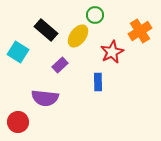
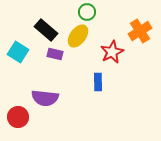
green circle: moved 8 px left, 3 px up
purple rectangle: moved 5 px left, 11 px up; rotated 56 degrees clockwise
red circle: moved 5 px up
